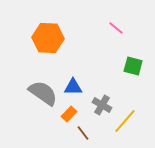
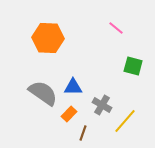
brown line: rotated 56 degrees clockwise
